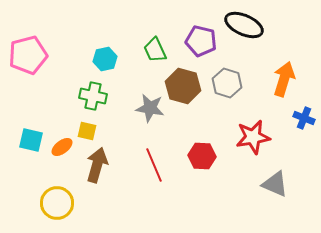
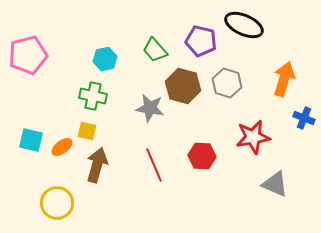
green trapezoid: rotated 16 degrees counterclockwise
